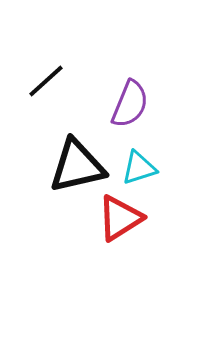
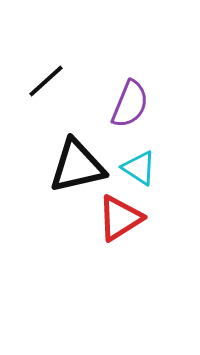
cyan triangle: rotated 51 degrees clockwise
